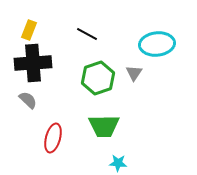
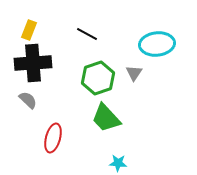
green trapezoid: moved 2 px right, 8 px up; rotated 48 degrees clockwise
